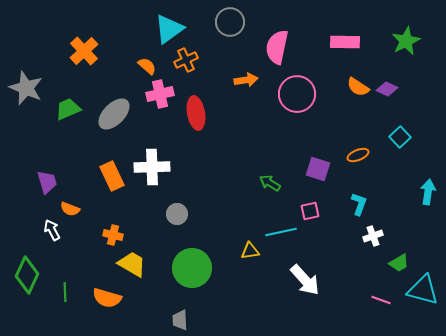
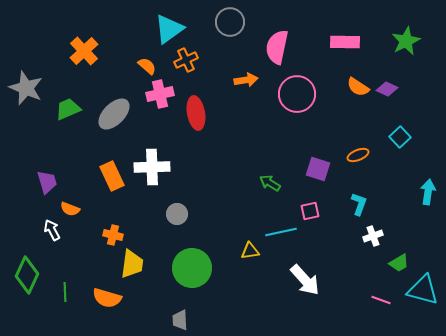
yellow trapezoid at (132, 264): rotated 68 degrees clockwise
